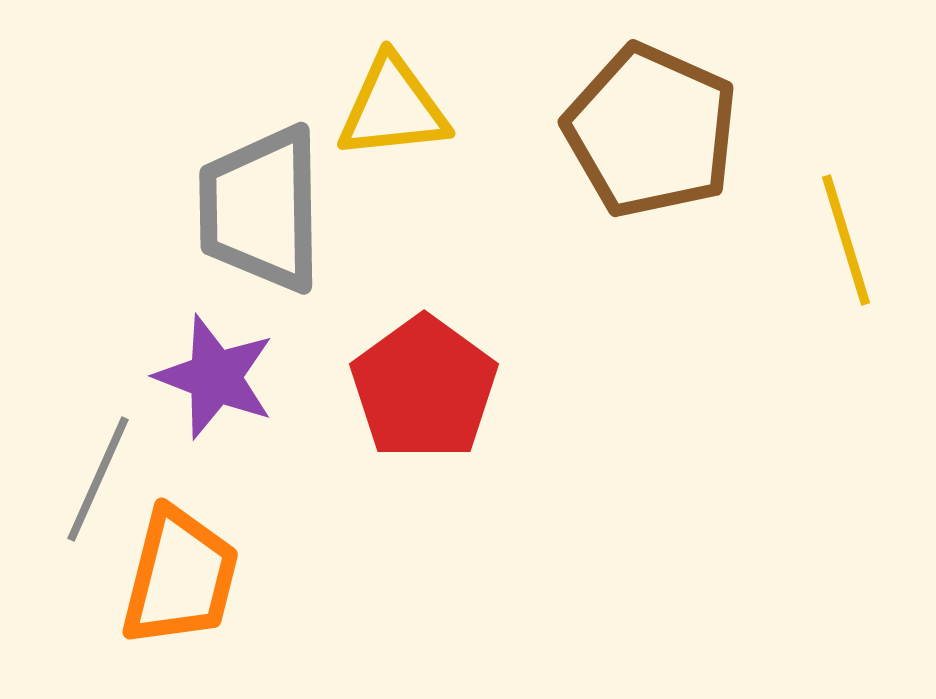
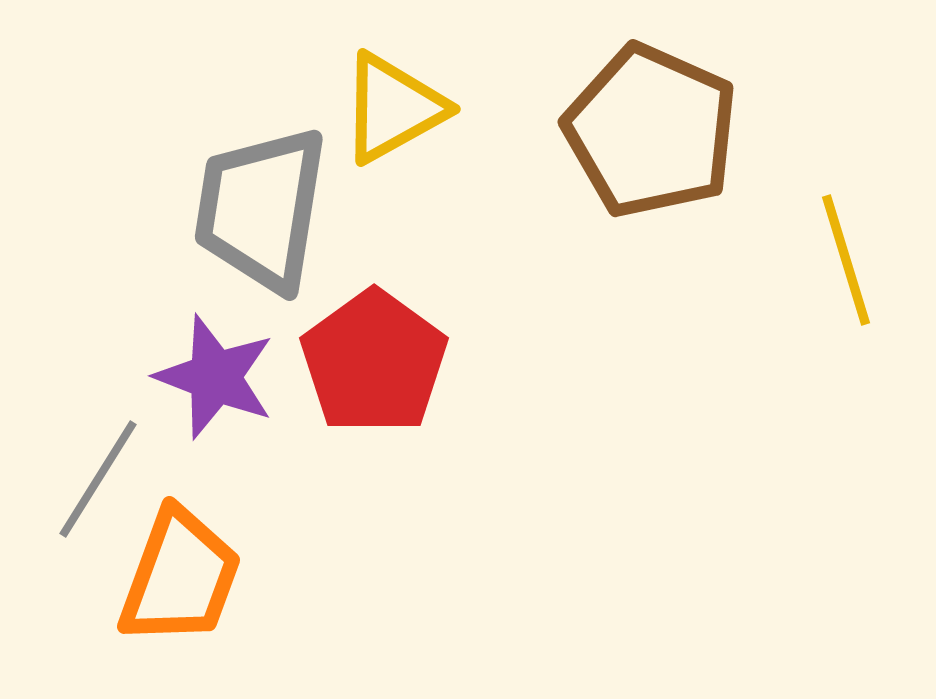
yellow triangle: rotated 23 degrees counterclockwise
gray trapezoid: rotated 10 degrees clockwise
yellow line: moved 20 px down
red pentagon: moved 50 px left, 26 px up
gray line: rotated 8 degrees clockwise
orange trapezoid: rotated 6 degrees clockwise
